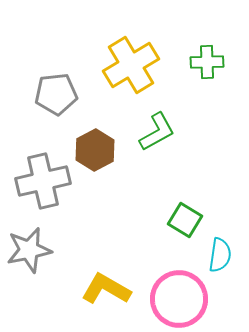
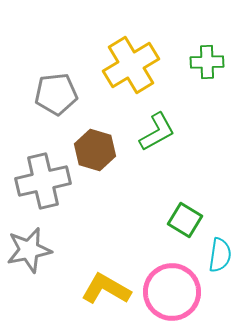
brown hexagon: rotated 15 degrees counterclockwise
pink circle: moved 7 px left, 7 px up
